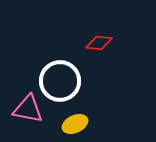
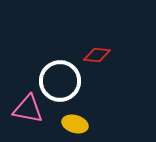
red diamond: moved 2 px left, 12 px down
yellow ellipse: rotated 40 degrees clockwise
